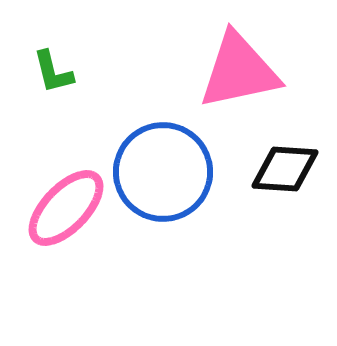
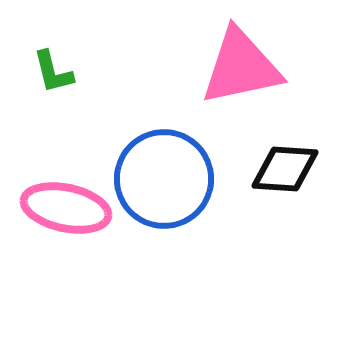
pink triangle: moved 2 px right, 4 px up
blue circle: moved 1 px right, 7 px down
pink ellipse: rotated 58 degrees clockwise
